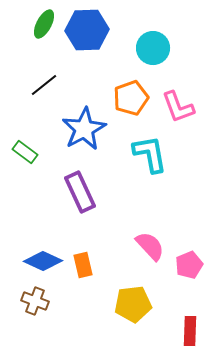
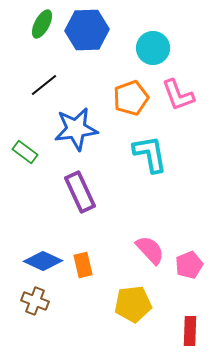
green ellipse: moved 2 px left
pink L-shape: moved 12 px up
blue star: moved 8 px left; rotated 21 degrees clockwise
pink semicircle: moved 4 px down
